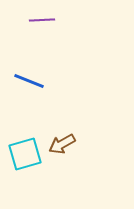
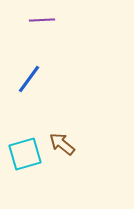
blue line: moved 2 px up; rotated 76 degrees counterclockwise
brown arrow: rotated 68 degrees clockwise
